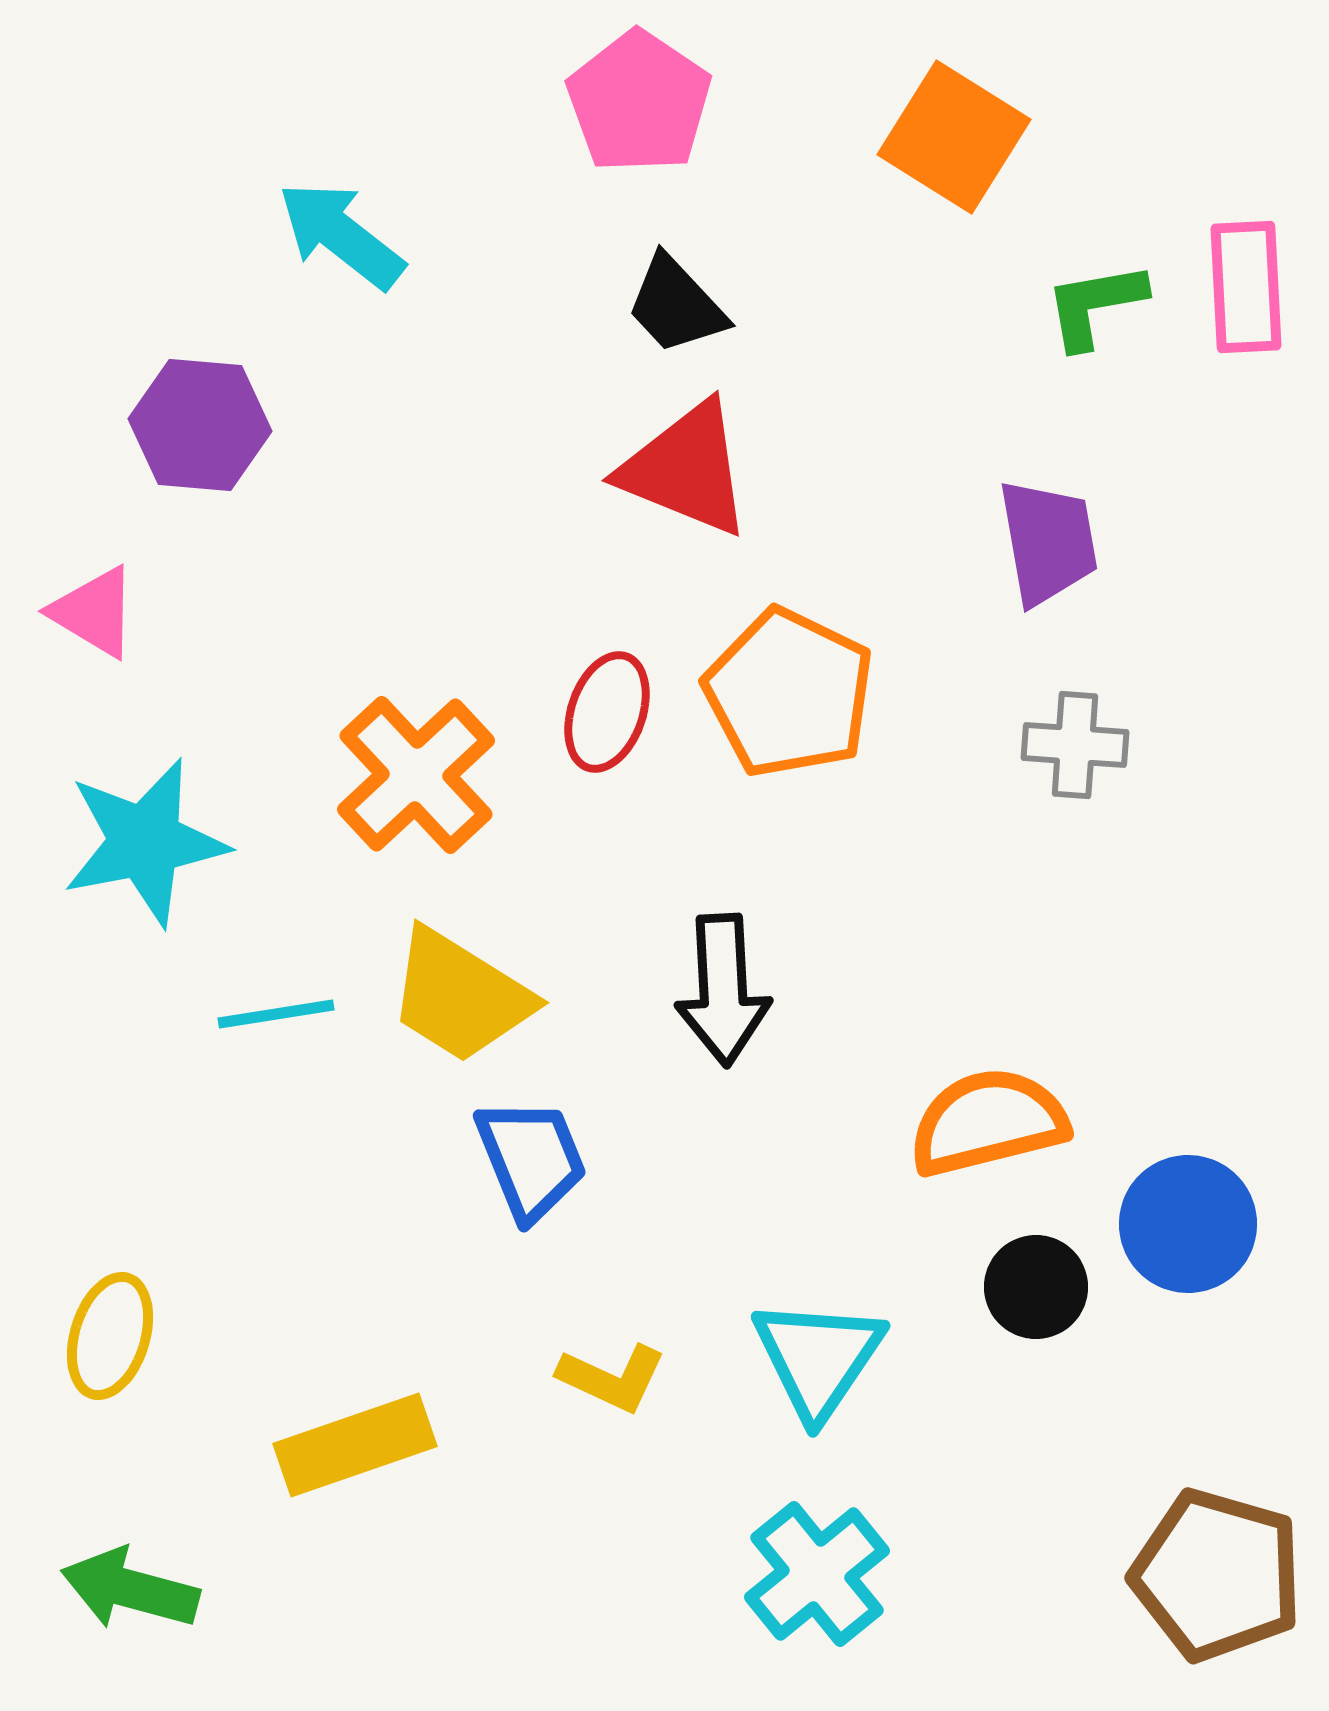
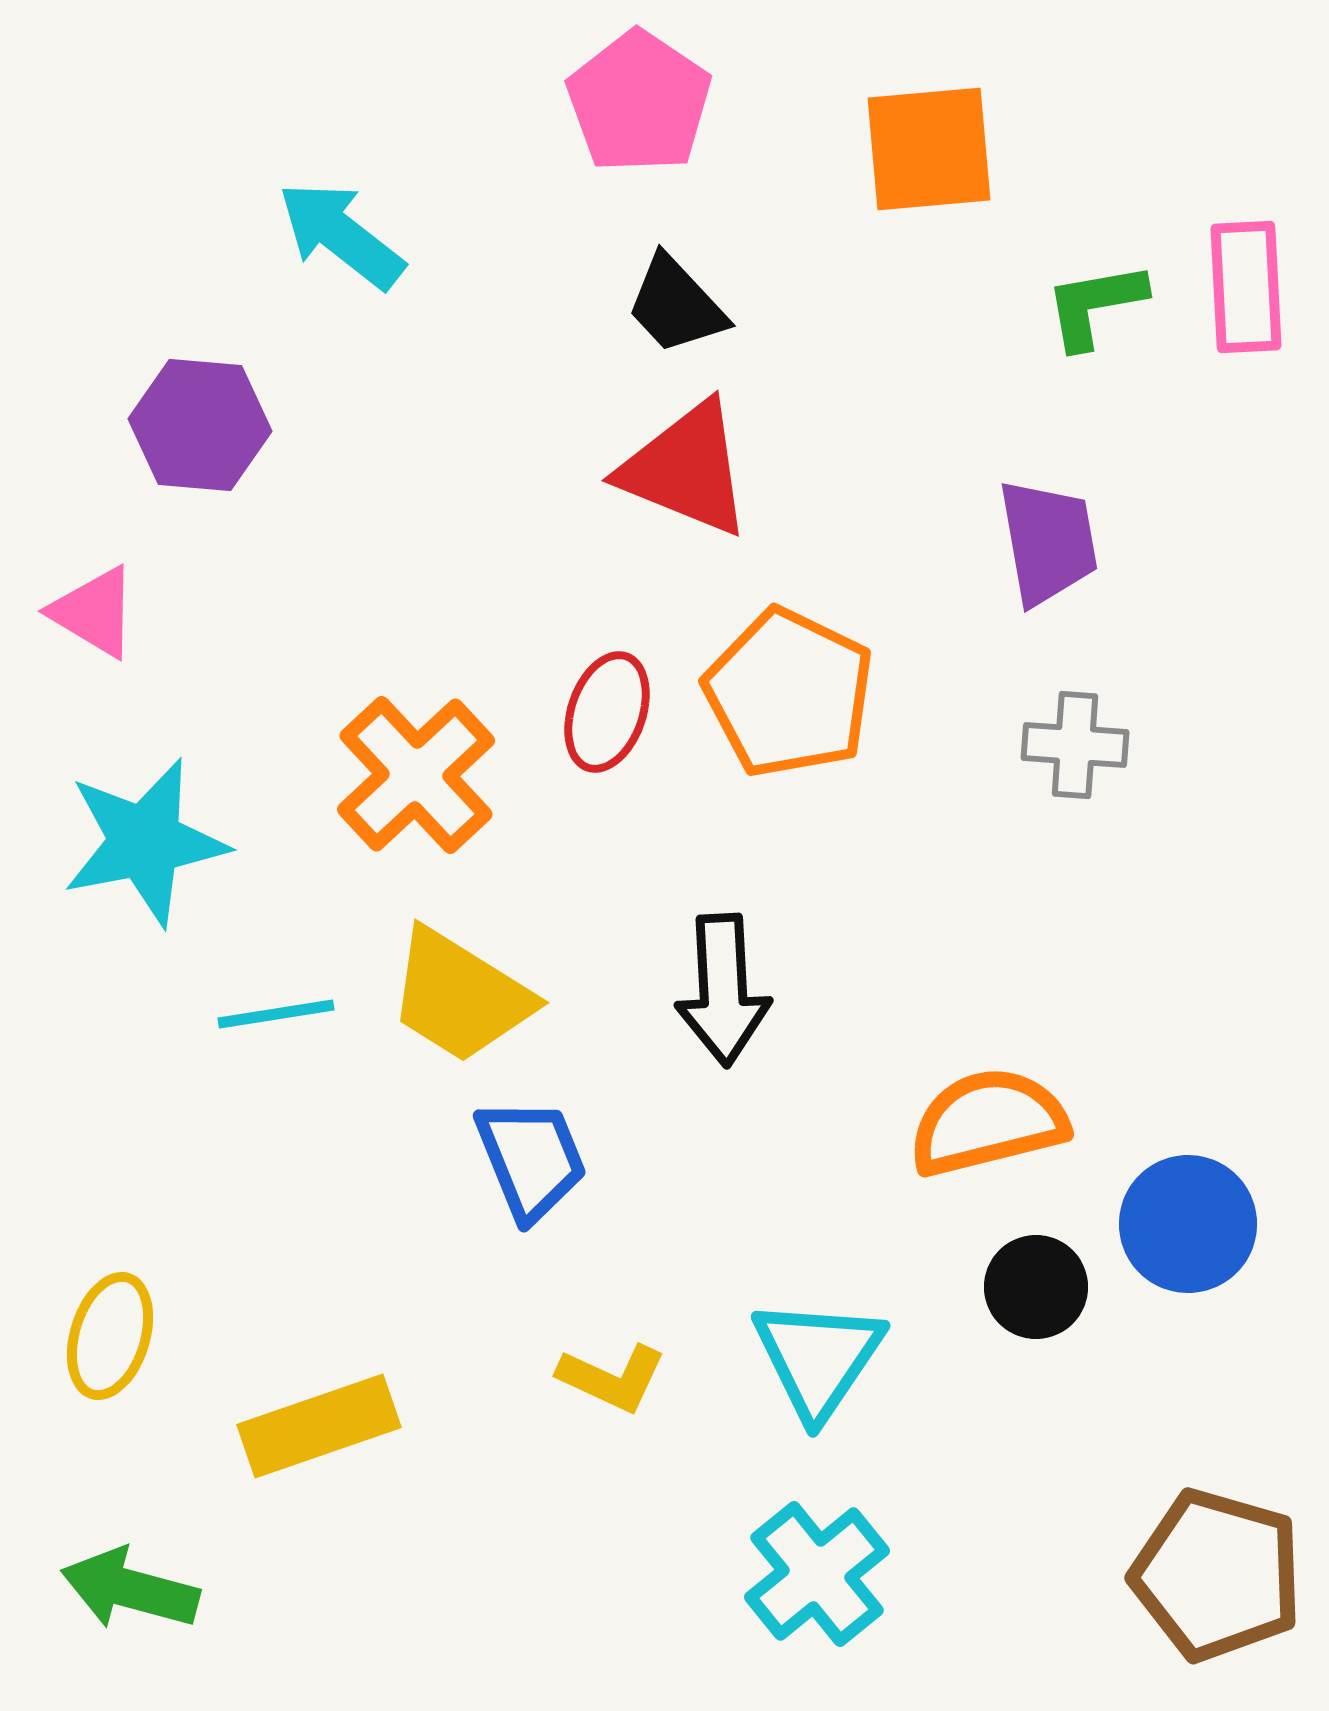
orange square: moved 25 px left, 12 px down; rotated 37 degrees counterclockwise
yellow rectangle: moved 36 px left, 19 px up
